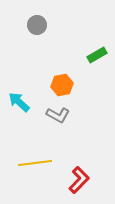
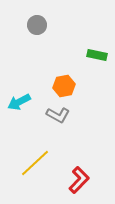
green rectangle: rotated 42 degrees clockwise
orange hexagon: moved 2 px right, 1 px down
cyan arrow: rotated 70 degrees counterclockwise
yellow line: rotated 36 degrees counterclockwise
